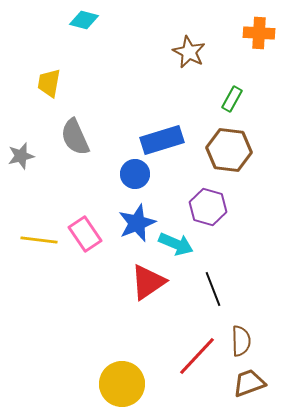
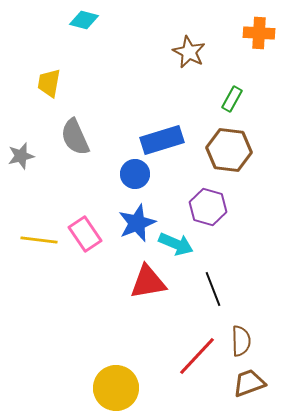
red triangle: rotated 24 degrees clockwise
yellow circle: moved 6 px left, 4 px down
